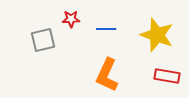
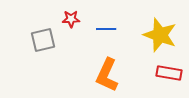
yellow star: moved 3 px right
red rectangle: moved 2 px right, 3 px up
